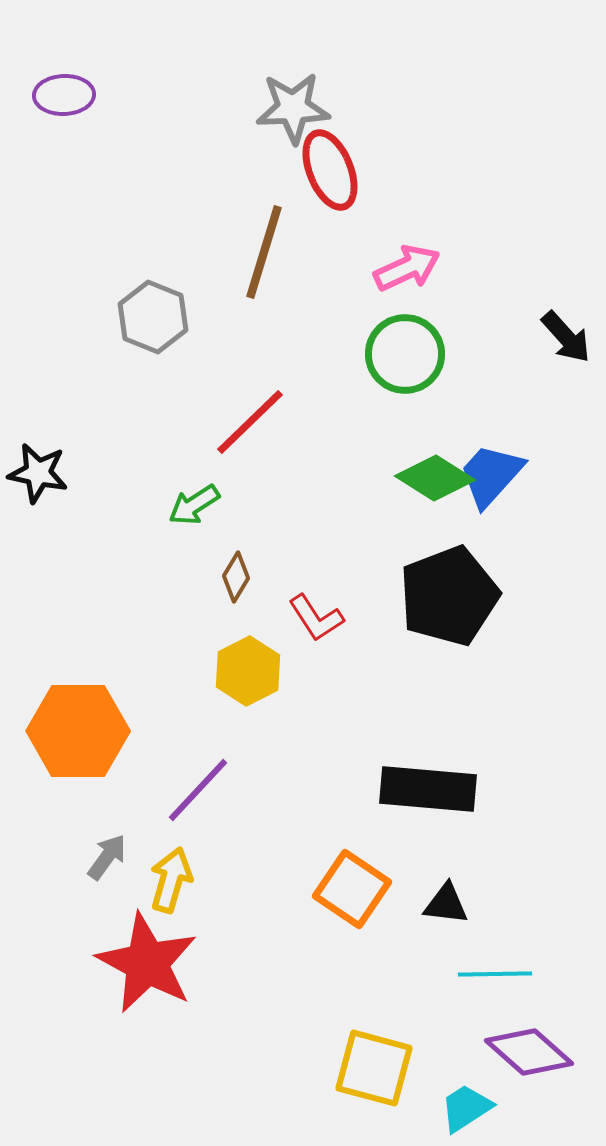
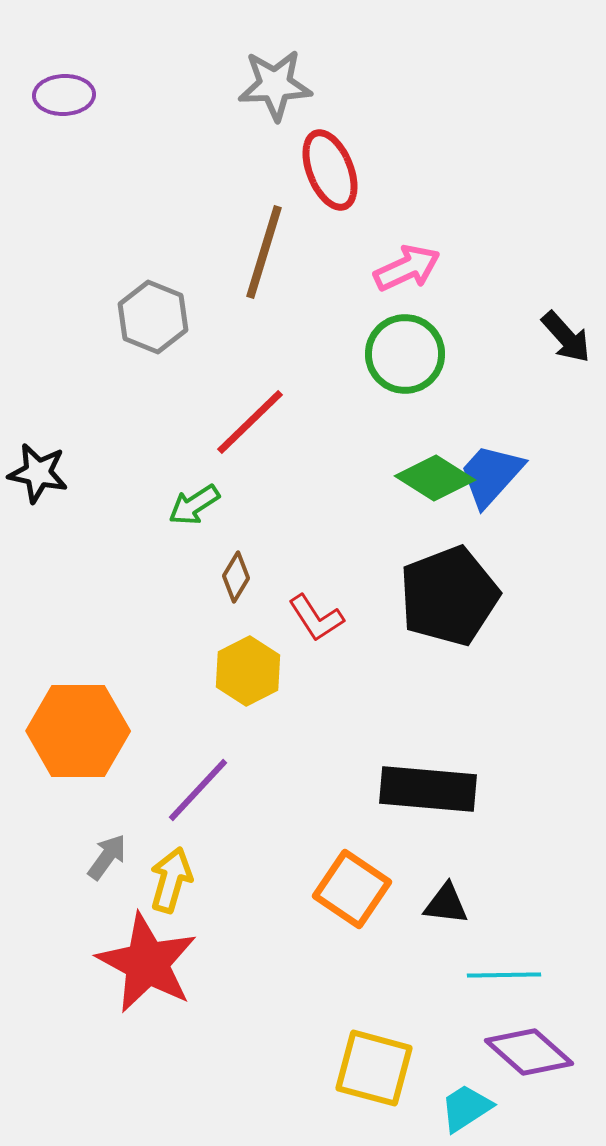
gray star: moved 18 px left, 23 px up
cyan line: moved 9 px right, 1 px down
